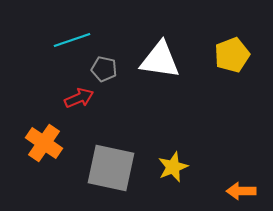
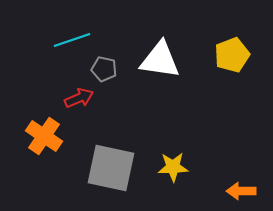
orange cross: moved 7 px up
yellow star: rotated 20 degrees clockwise
